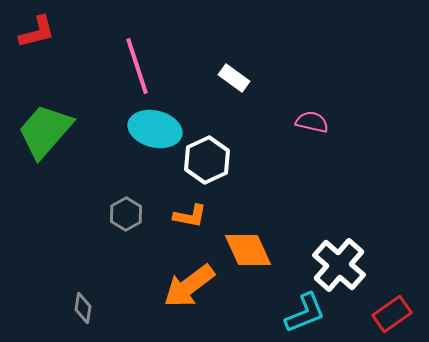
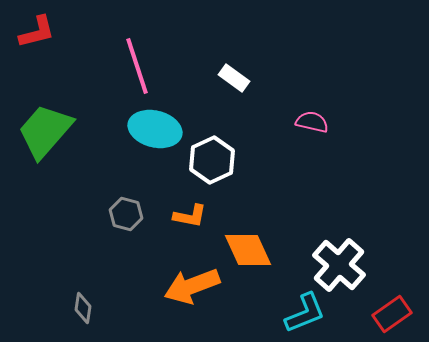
white hexagon: moved 5 px right
gray hexagon: rotated 16 degrees counterclockwise
orange arrow: moved 3 px right; rotated 16 degrees clockwise
